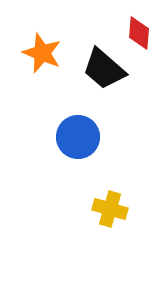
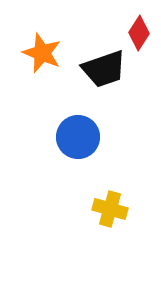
red diamond: rotated 28 degrees clockwise
black trapezoid: rotated 60 degrees counterclockwise
